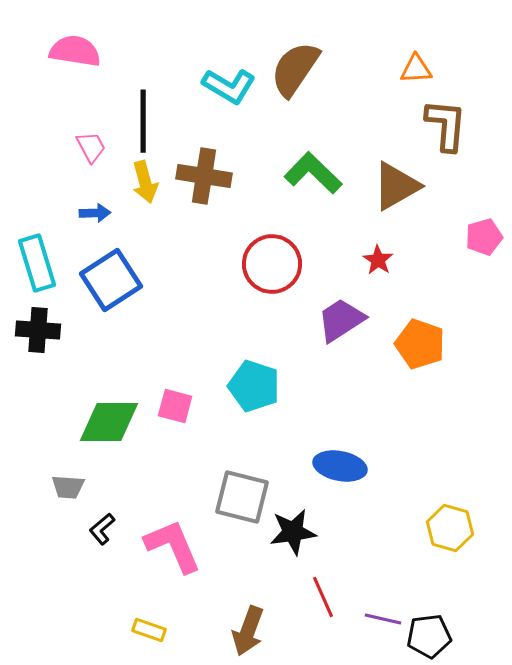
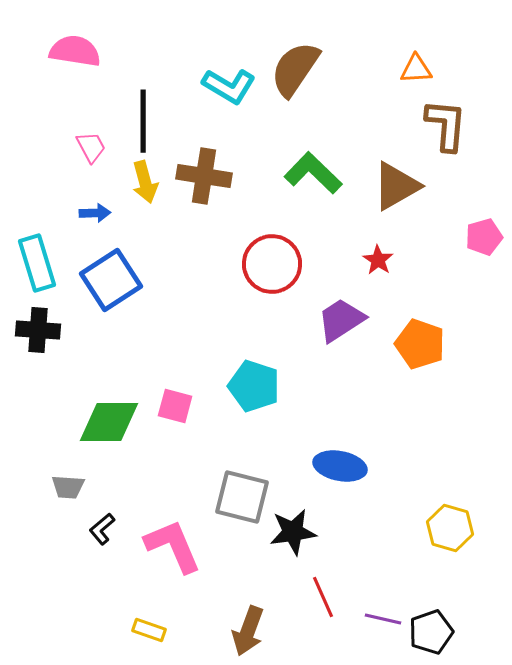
black pentagon: moved 2 px right, 4 px up; rotated 12 degrees counterclockwise
